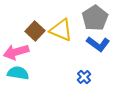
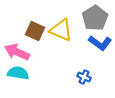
brown square: rotated 18 degrees counterclockwise
blue L-shape: moved 2 px right, 1 px up
pink arrow: moved 1 px right; rotated 40 degrees clockwise
blue cross: rotated 24 degrees counterclockwise
